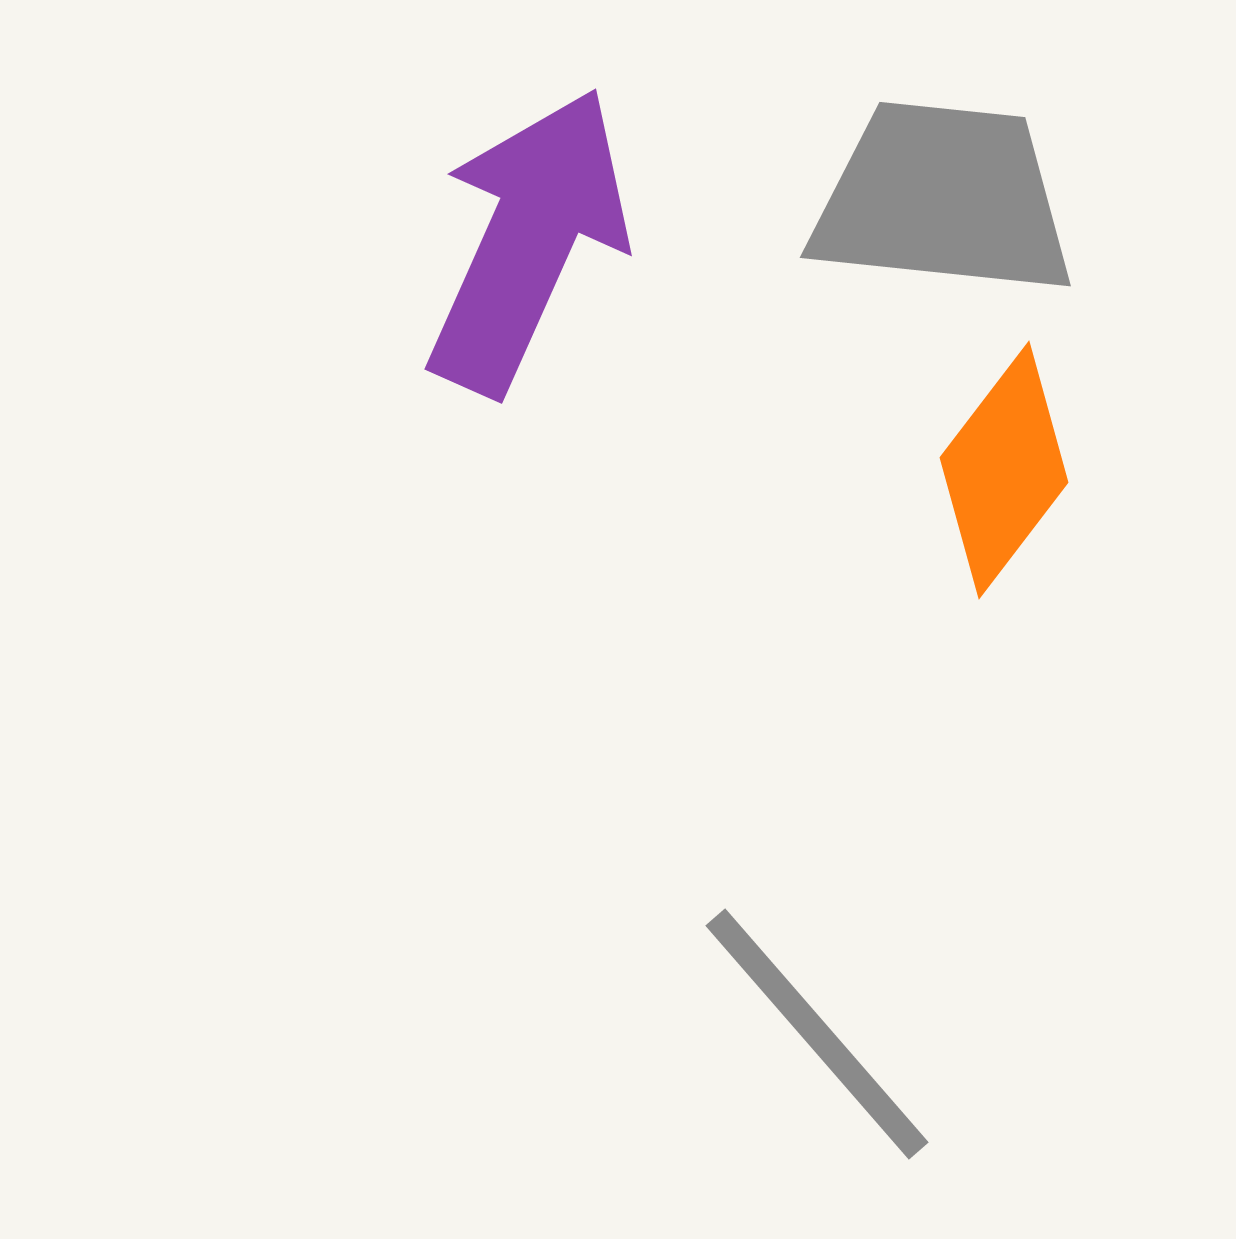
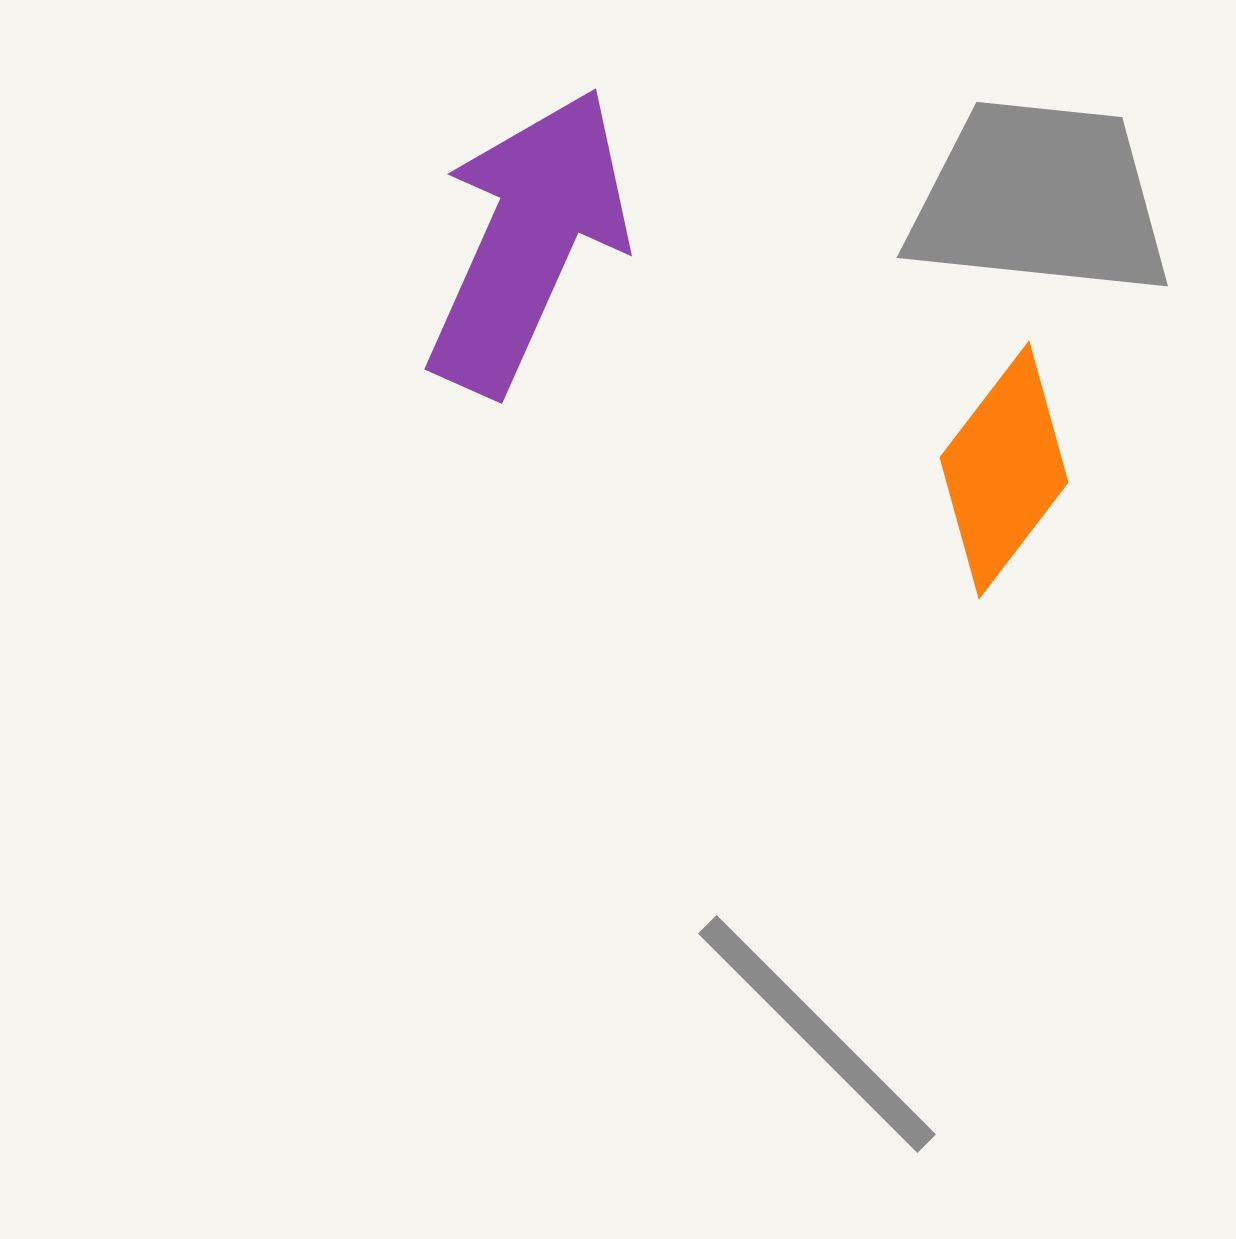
gray trapezoid: moved 97 px right
gray line: rotated 4 degrees counterclockwise
